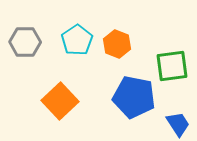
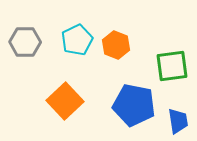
cyan pentagon: rotated 8 degrees clockwise
orange hexagon: moved 1 px left, 1 px down
blue pentagon: moved 8 px down
orange square: moved 5 px right
blue trapezoid: moved 3 px up; rotated 24 degrees clockwise
